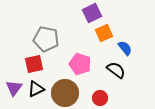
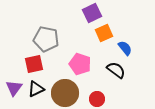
red circle: moved 3 px left, 1 px down
